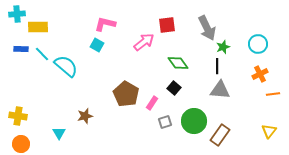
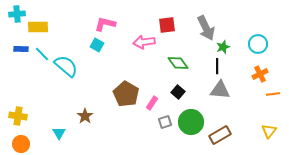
gray arrow: moved 1 px left
pink arrow: rotated 150 degrees counterclockwise
black square: moved 4 px right, 4 px down
brown star: rotated 21 degrees counterclockwise
green circle: moved 3 px left, 1 px down
brown rectangle: rotated 25 degrees clockwise
